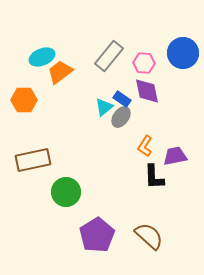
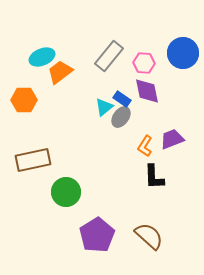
purple trapezoid: moved 3 px left, 17 px up; rotated 10 degrees counterclockwise
